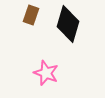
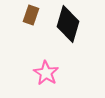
pink star: rotated 10 degrees clockwise
